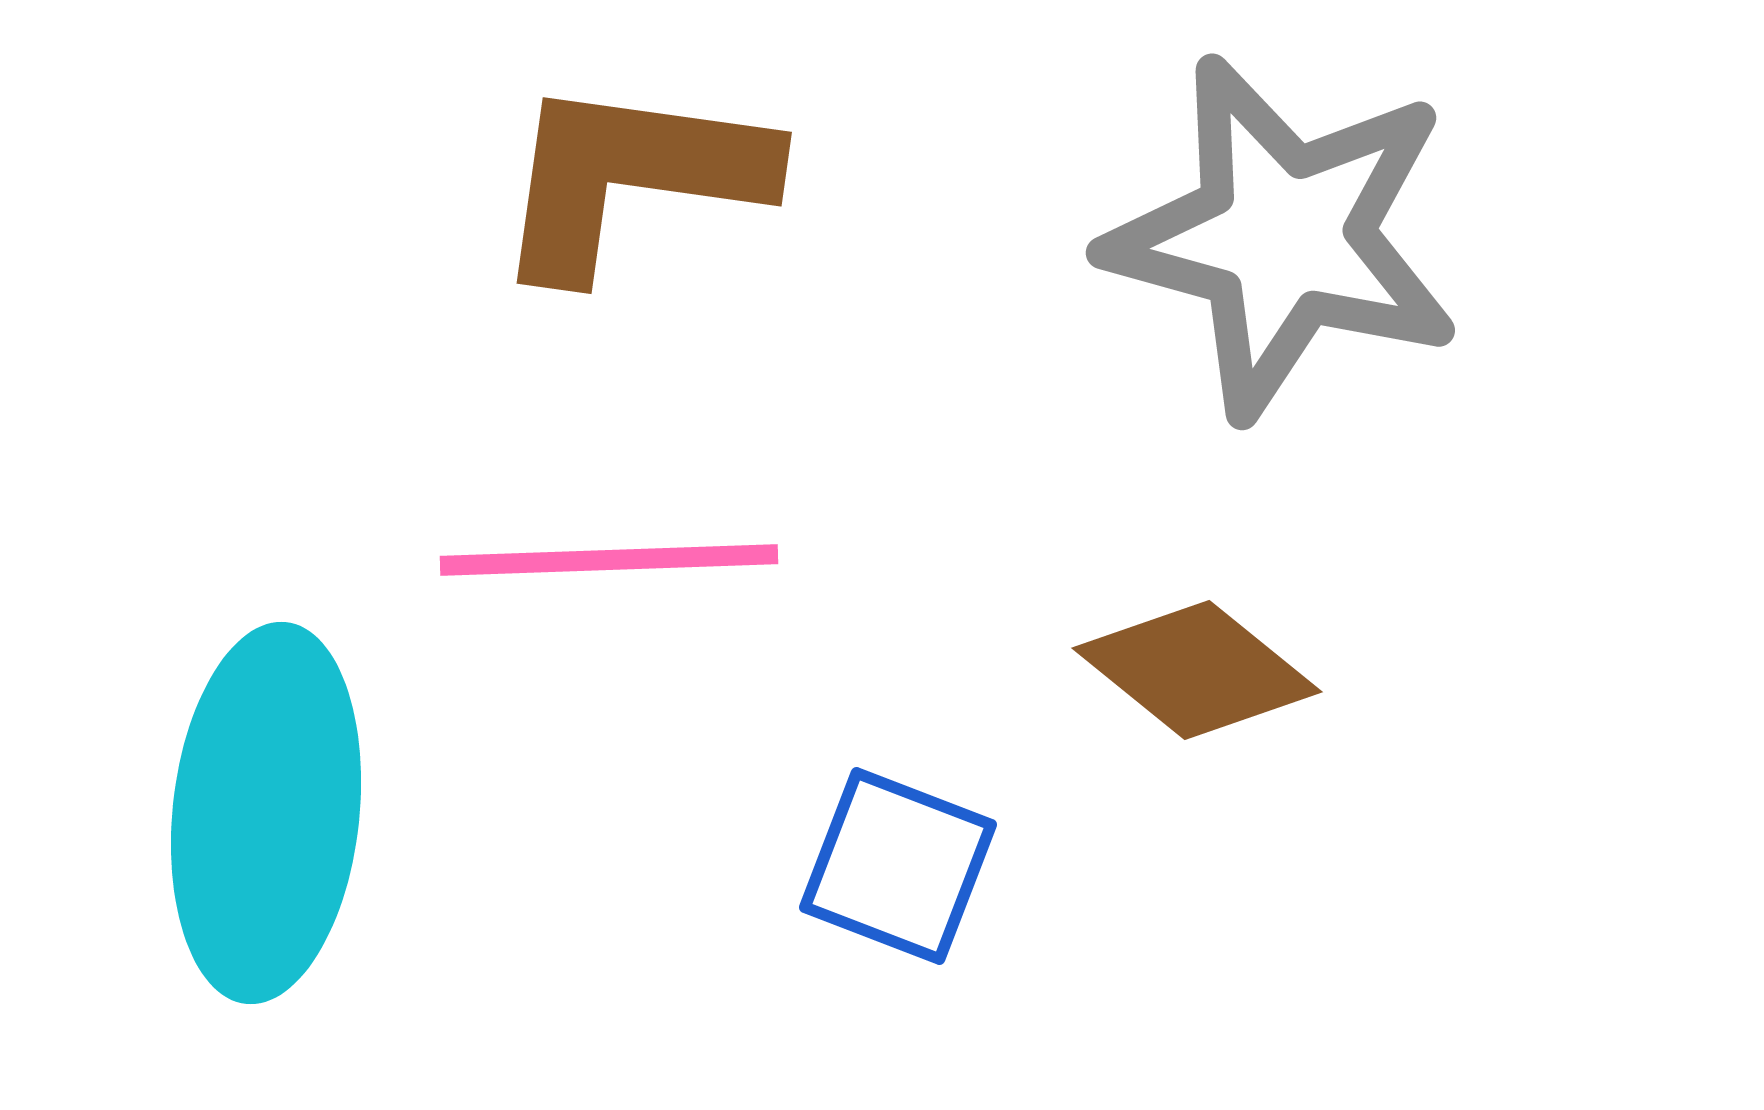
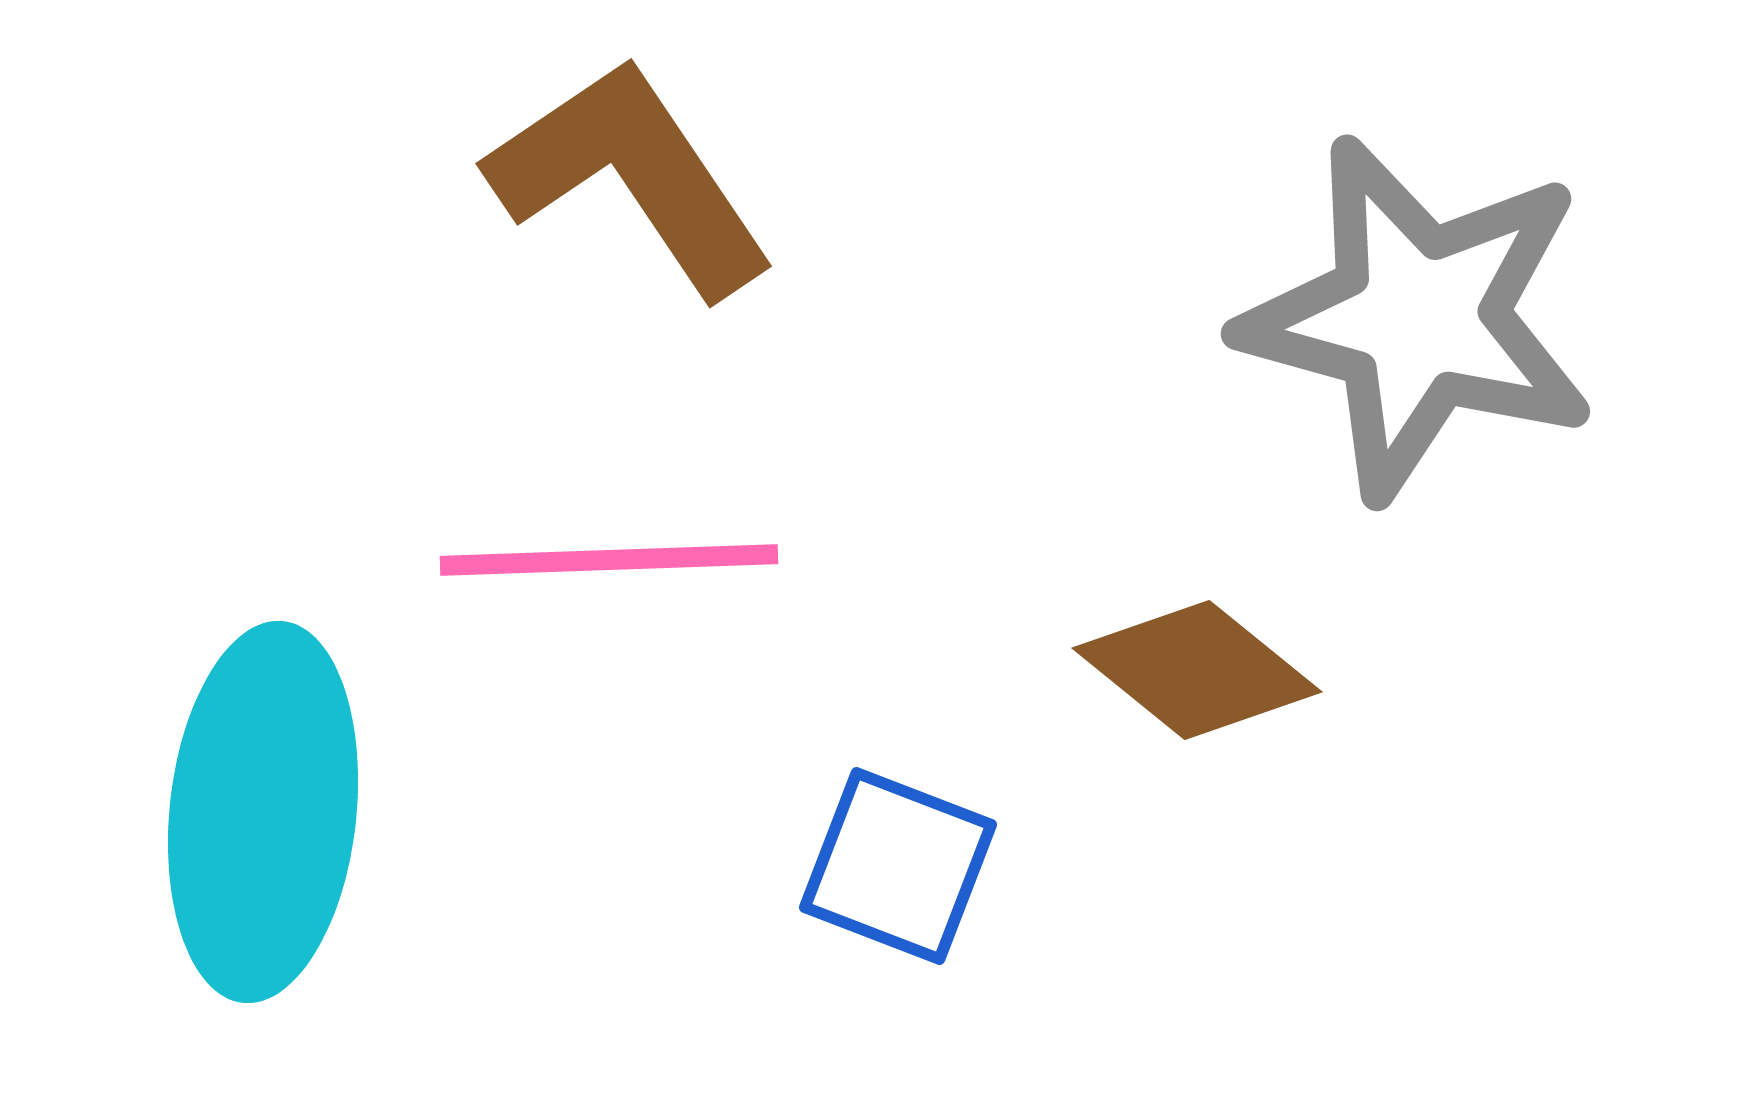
brown L-shape: rotated 48 degrees clockwise
gray star: moved 135 px right, 81 px down
cyan ellipse: moved 3 px left, 1 px up
